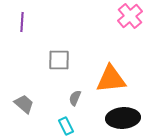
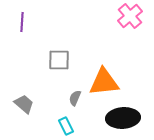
orange triangle: moved 7 px left, 3 px down
